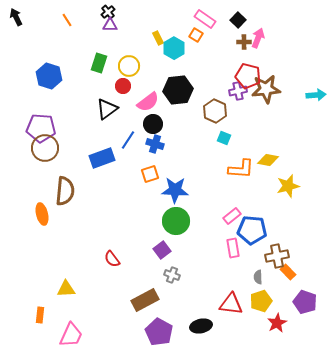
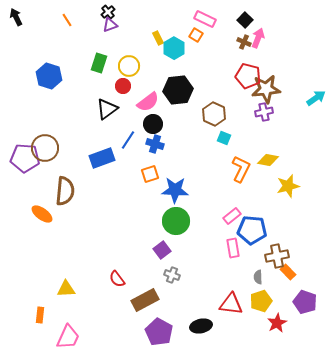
pink rectangle at (205, 19): rotated 10 degrees counterclockwise
black square at (238, 20): moved 7 px right
purple triangle at (110, 25): rotated 21 degrees counterclockwise
brown cross at (244, 42): rotated 24 degrees clockwise
purple cross at (238, 91): moved 26 px right, 21 px down
cyan arrow at (316, 95): moved 3 px down; rotated 30 degrees counterclockwise
brown hexagon at (215, 111): moved 1 px left, 3 px down
purple pentagon at (41, 128): moved 16 px left, 30 px down
orange L-shape at (241, 169): rotated 68 degrees counterclockwise
orange ellipse at (42, 214): rotated 40 degrees counterclockwise
red semicircle at (112, 259): moved 5 px right, 20 px down
pink trapezoid at (71, 335): moved 3 px left, 2 px down
